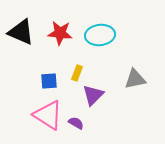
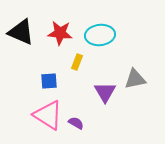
yellow rectangle: moved 11 px up
purple triangle: moved 12 px right, 3 px up; rotated 15 degrees counterclockwise
